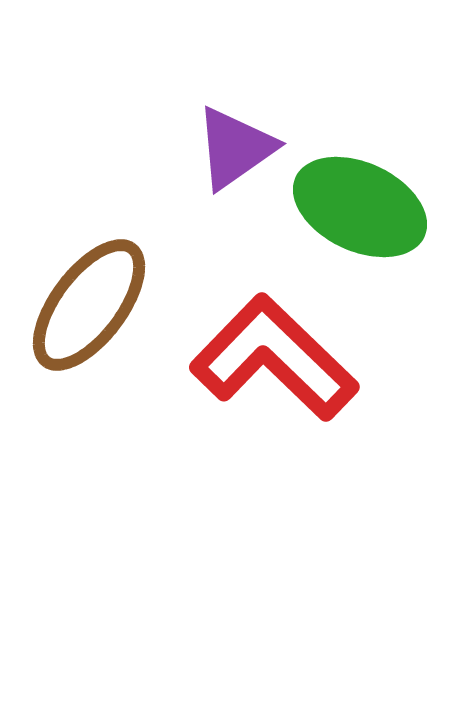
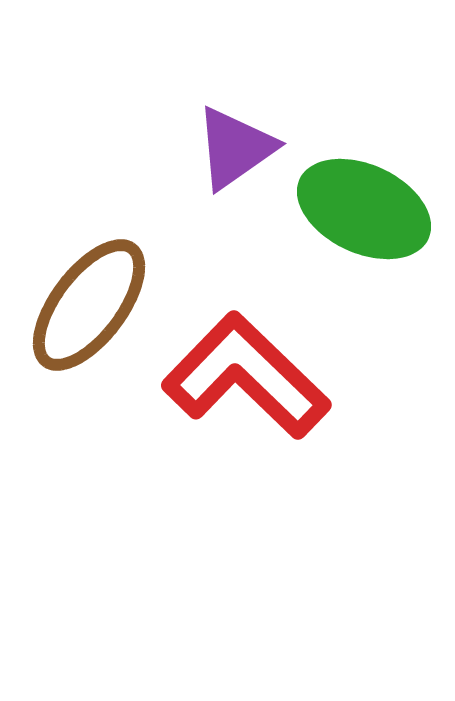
green ellipse: moved 4 px right, 2 px down
red L-shape: moved 28 px left, 18 px down
